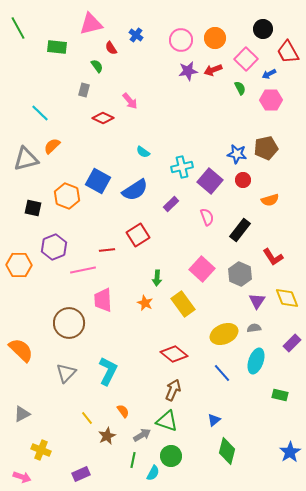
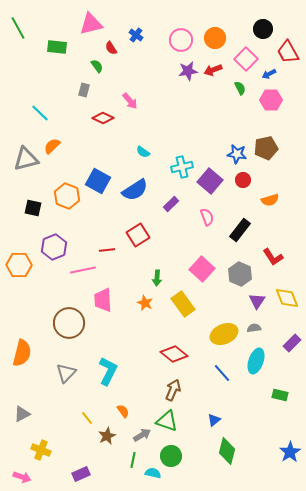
orange semicircle at (21, 350): moved 1 px right, 3 px down; rotated 60 degrees clockwise
cyan semicircle at (153, 473): rotated 105 degrees counterclockwise
